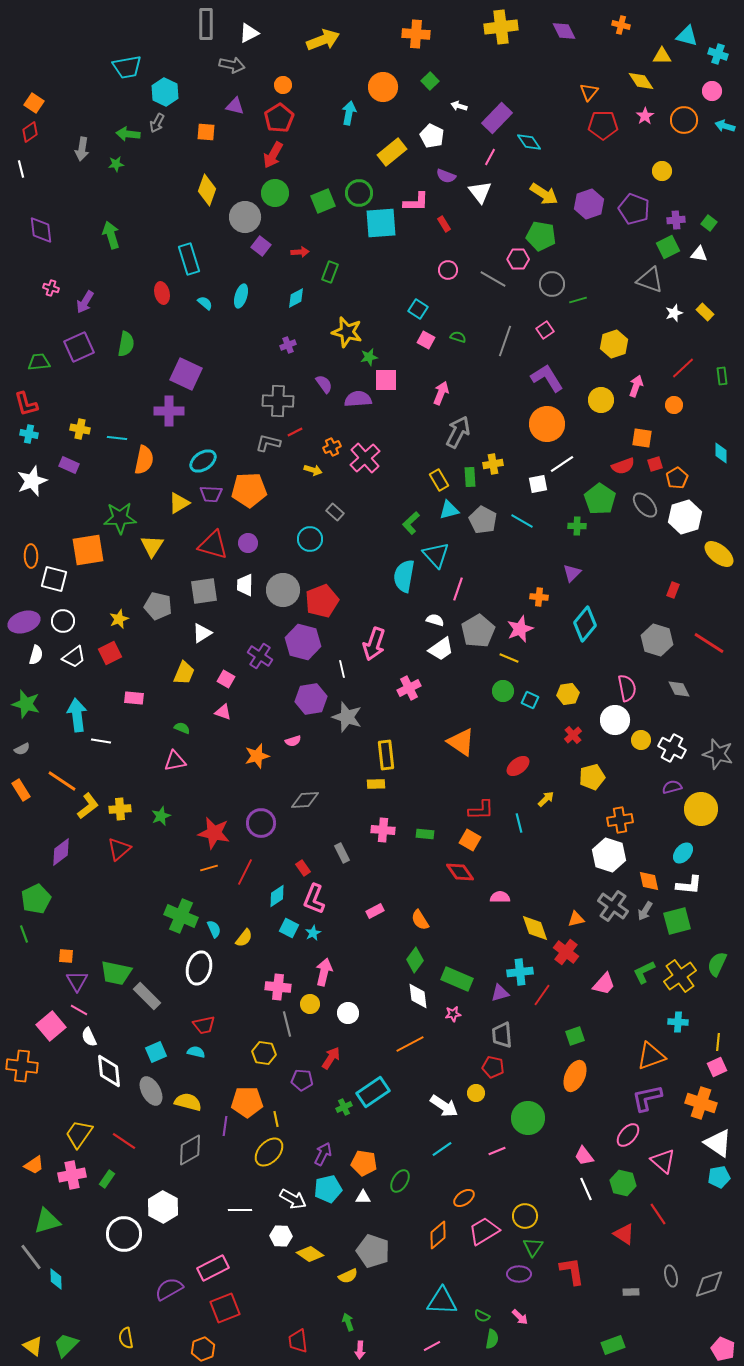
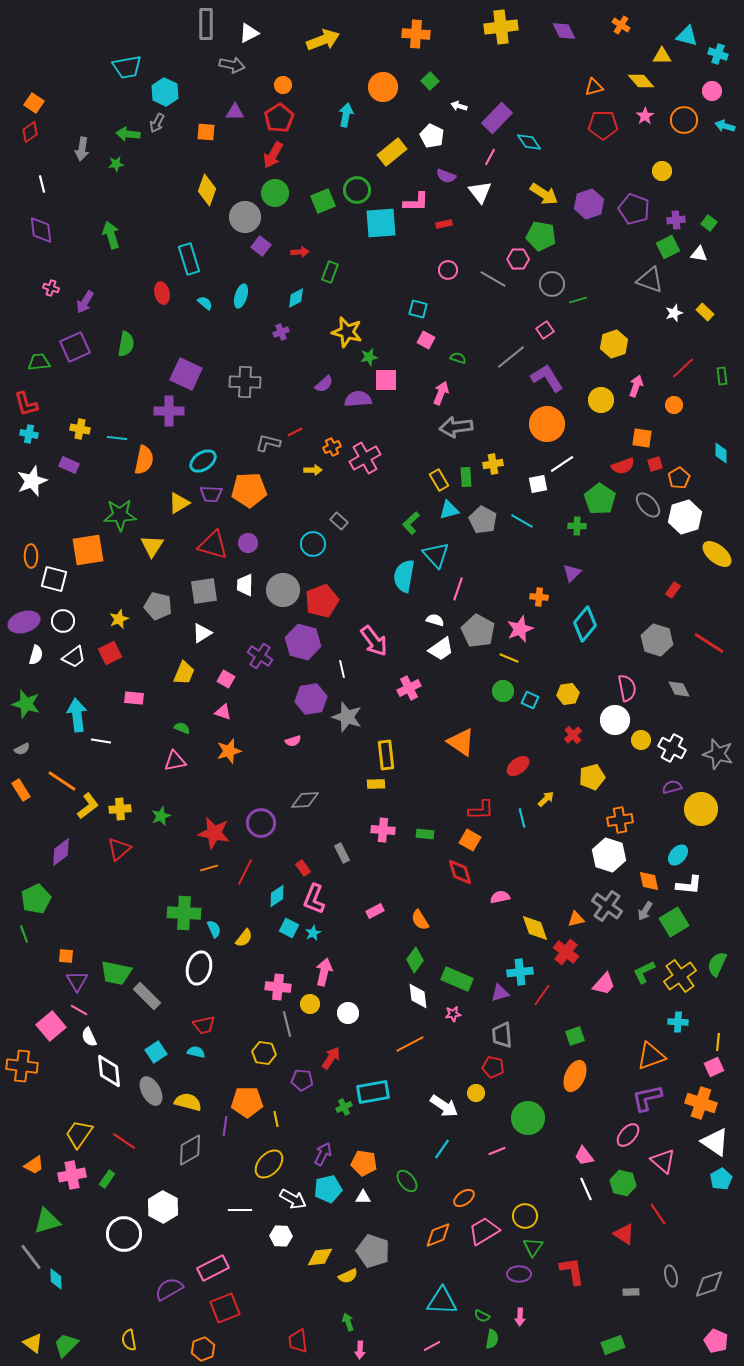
orange cross at (621, 25): rotated 18 degrees clockwise
yellow diamond at (641, 81): rotated 8 degrees counterclockwise
orange triangle at (589, 92): moved 5 px right, 5 px up; rotated 36 degrees clockwise
purple triangle at (235, 106): moved 6 px down; rotated 12 degrees counterclockwise
cyan arrow at (349, 113): moved 3 px left, 2 px down
white line at (21, 169): moved 21 px right, 15 px down
green circle at (359, 193): moved 2 px left, 3 px up
red rectangle at (444, 224): rotated 70 degrees counterclockwise
cyan square at (418, 309): rotated 18 degrees counterclockwise
green semicircle at (458, 337): moved 21 px down
gray line at (505, 341): moved 6 px right, 16 px down; rotated 32 degrees clockwise
purple cross at (288, 345): moved 7 px left, 13 px up
purple square at (79, 347): moved 4 px left
purple semicircle at (324, 384): rotated 84 degrees clockwise
gray cross at (278, 401): moved 33 px left, 19 px up
gray arrow at (458, 432): moved 2 px left, 5 px up; rotated 124 degrees counterclockwise
pink cross at (365, 458): rotated 12 degrees clockwise
yellow arrow at (313, 470): rotated 18 degrees counterclockwise
green rectangle at (470, 477): moved 4 px left
orange pentagon at (677, 478): moved 2 px right
gray ellipse at (645, 505): moved 3 px right
gray rectangle at (335, 512): moved 4 px right, 9 px down
green star at (120, 518): moved 3 px up
cyan circle at (310, 539): moved 3 px right, 5 px down
yellow ellipse at (719, 554): moved 2 px left
red rectangle at (673, 590): rotated 14 degrees clockwise
gray pentagon at (478, 631): rotated 12 degrees counterclockwise
pink arrow at (374, 644): moved 3 px up; rotated 56 degrees counterclockwise
orange star at (257, 756): moved 28 px left, 5 px up
cyan line at (519, 823): moved 3 px right, 5 px up
cyan ellipse at (683, 853): moved 5 px left, 2 px down
red diamond at (460, 872): rotated 20 degrees clockwise
pink semicircle at (500, 897): rotated 12 degrees counterclockwise
gray cross at (613, 906): moved 6 px left
green cross at (181, 916): moved 3 px right, 3 px up; rotated 20 degrees counterclockwise
green square at (677, 921): moved 3 px left, 1 px down; rotated 16 degrees counterclockwise
cyan square at (156, 1052): rotated 10 degrees counterclockwise
pink square at (717, 1067): moved 3 px left
cyan rectangle at (373, 1092): rotated 24 degrees clockwise
white triangle at (718, 1143): moved 3 px left, 1 px up
cyan line at (442, 1149): rotated 20 degrees counterclockwise
yellow ellipse at (269, 1152): moved 12 px down
cyan pentagon at (719, 1177): moved 2 px right, 2 px down; rotated 20 degrees counterclockwise
green ellipse at (400, 1181): moved 7 px right; rotated 70 degrees counterclockwise
orange diamond at (438, 1235): rotated 20 degrees clockwise
yellow diamond at (310, 1254): moved 10 px right, 3 px down; rotated 40 degrees counterclockwise
pink arrow at (520, 1317): rotated 48 degrees clockwise
yellow semicircle at (126, 1338): moved 3 px right, 2 px down
yellow triangle at (33, 1346): moved 3 px up
pink pentagon at (723, 1349): moved 7 px left, 8 px up
